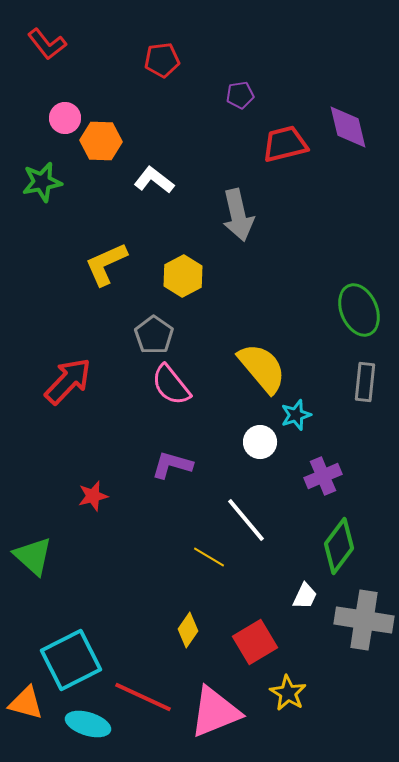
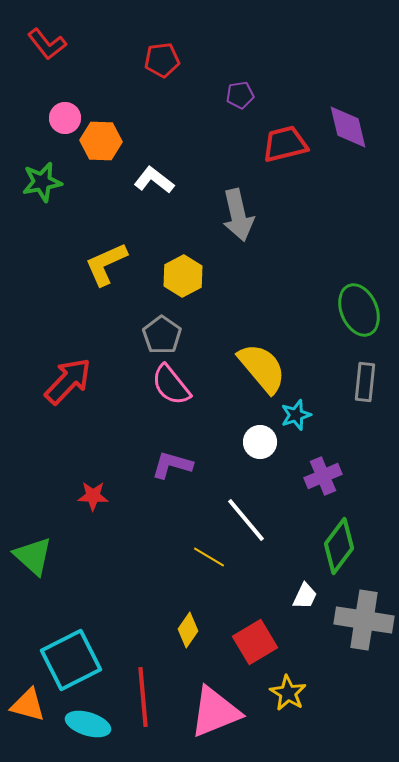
gray pentagon: moved 8 px right
red star: rotated 16 degrees clockwise
red line: rotated 60 degrees clockwise
orange triangle: moved 2 px right, 2 px down
